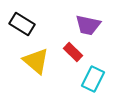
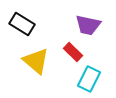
cyan rectangle: moved 4 px left
